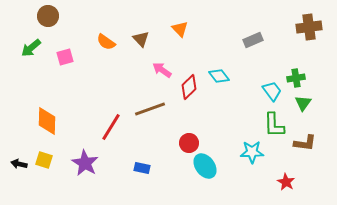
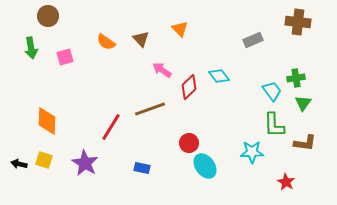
brown cross: moved 11 px left, 5 px up; rotated 15 degrees clockwise
green arrow: rotated 60 degrees counterclockwise
